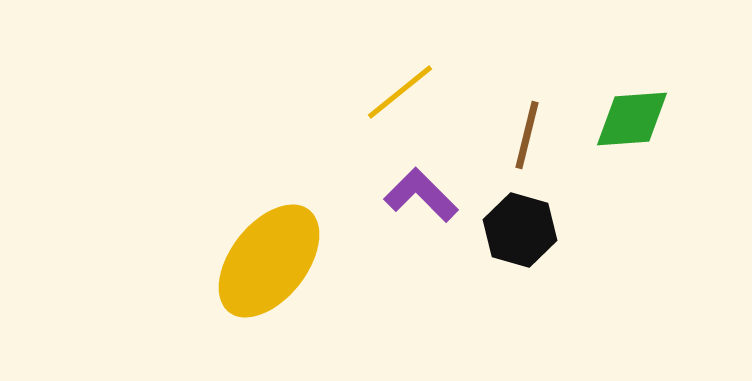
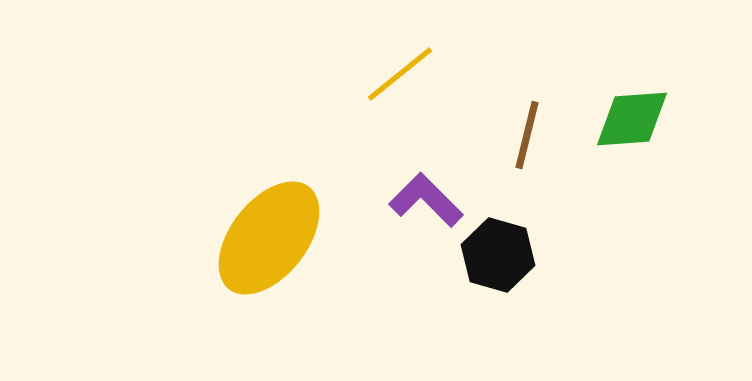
yellow line: moved 18 px up
purple L-shape: moved 5 px right, 5 px down
black hexagon: moved 22 px left, 25 px down
yellow ellipse: moved 23 px up
